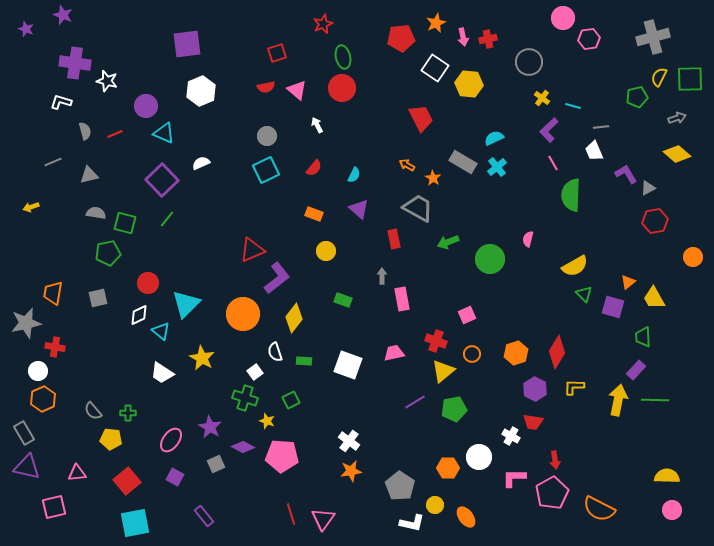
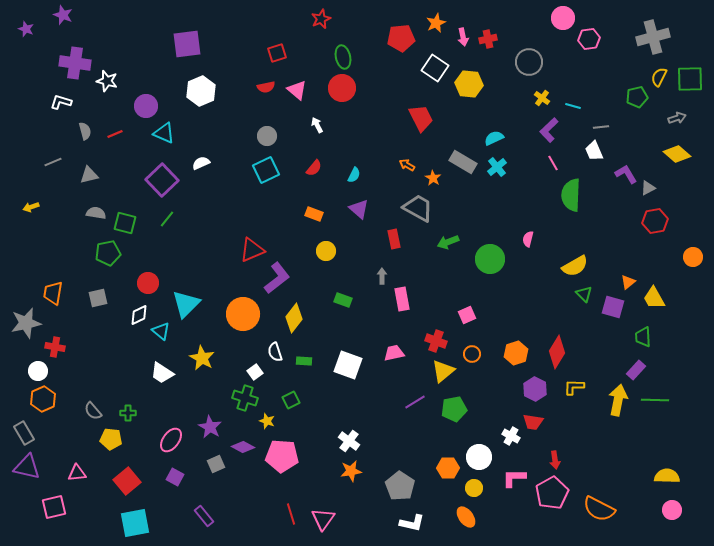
red star at (323, 24): moved 2 px left, 5 px up
yellow circle at (435, 505): moved 39 px right, 17 px up
